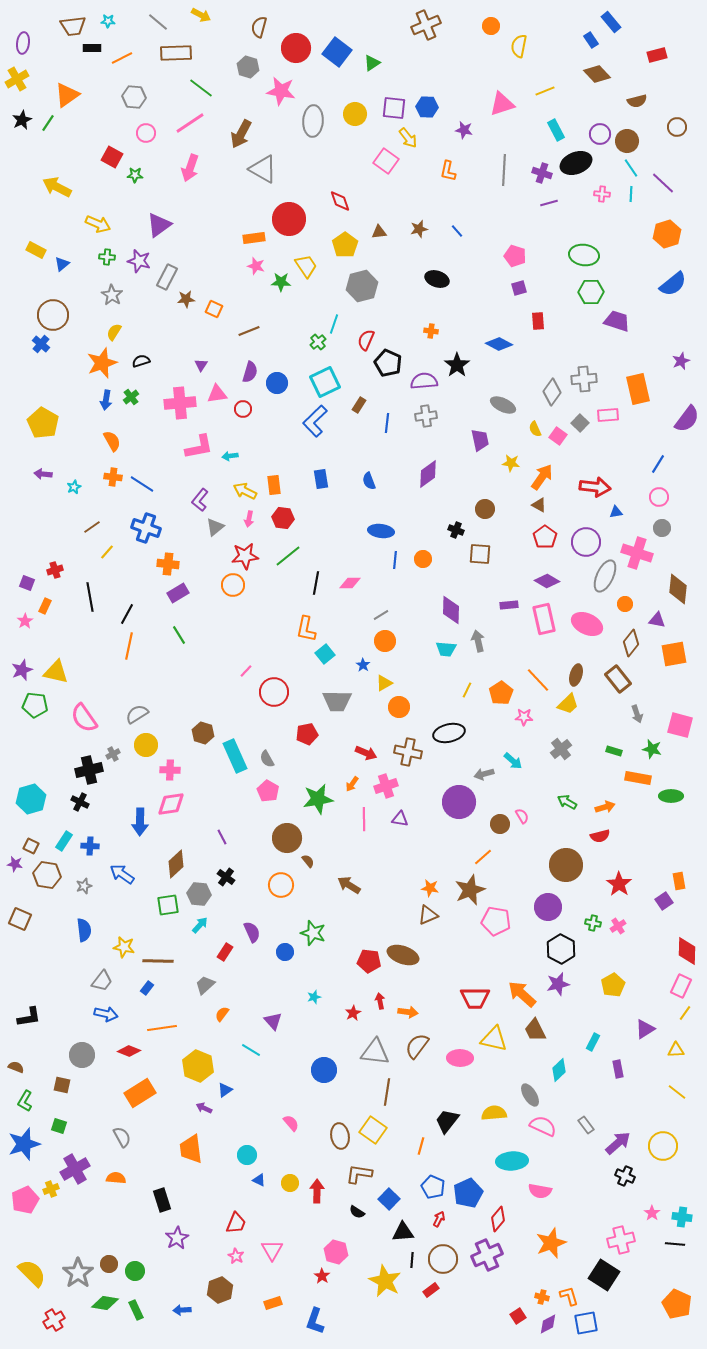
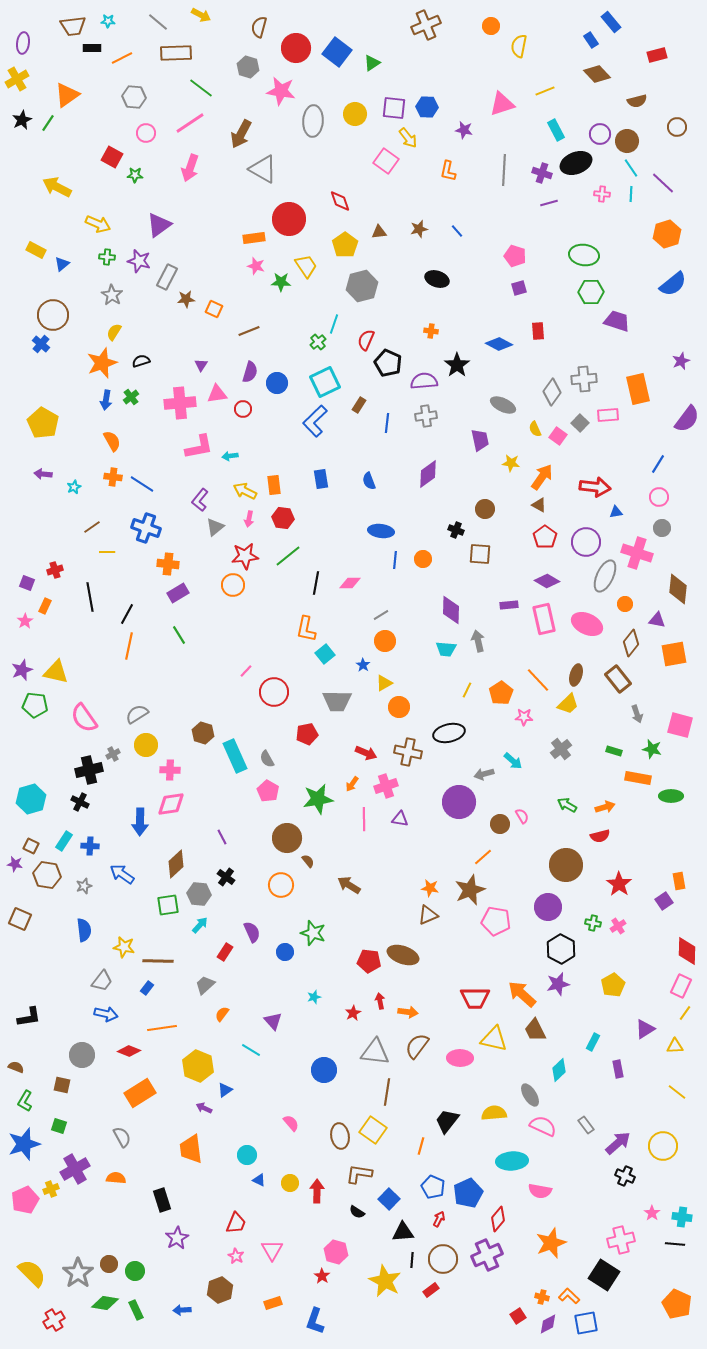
red rectangle at (538, 321): moved 10 px down
yellow line at (107, 552): rotated 49 degrees clockwise
green arrow at (567, 802): moved 3 px down
yellow triangle at (676, 1050): moved 1 px left, 4 px up
orange L-shape at (569, 1296): rotated 30 degrees counterclockwise
